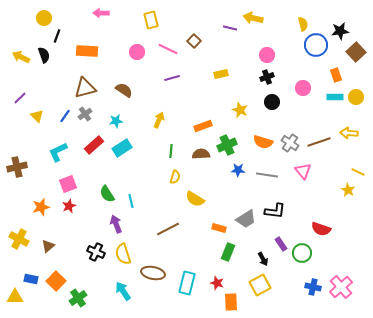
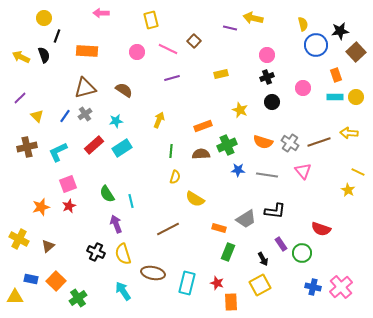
brown cross at (17, 167): moved 10 px right, 20 px up
